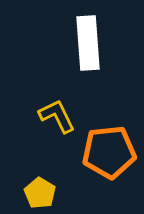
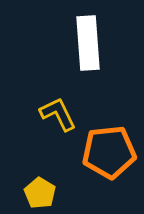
yellow L-shape: moved 1 px right, 2 px up
